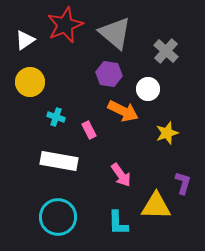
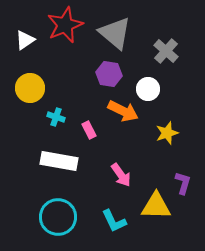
yellow circle: moved 6 px down
cyan L-shape: moved 4 px left, 2 px up; rotated 24 degrees counterclockwise
